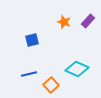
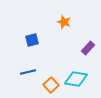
purple rectangle: moved 27 px down
cyan diamond: moved 1 px left, 10 px down; rotated 15 degrees counterclockwise
blue line: moved 1 px left, 2 px up
